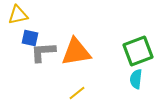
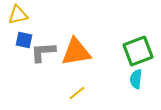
blue square: moved 6 px left, 2 px down
